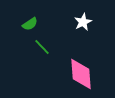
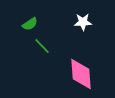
white star: rotated 24 degrees clockwise
green line: moved 1 px up
